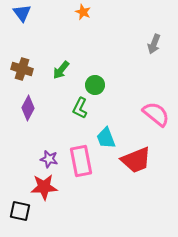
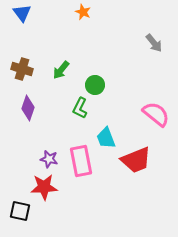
gray arrow: moved 1 px up; rotated 60 degrees counterclockwise
purple diamond: rotated 10 degrees counterclockwise
